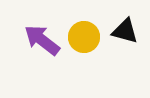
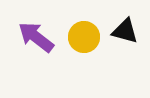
purple arrow: moved 6 px left, 3 px up
